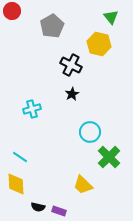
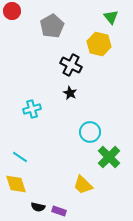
black star: moved 2 px left, 1 px up; rotated 16 degrees counterclockwise
yellow diamond: rotated 15 degrees counterclockwise
